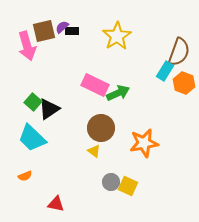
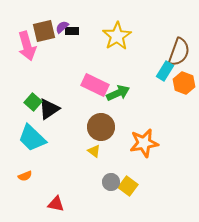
brown circle: moved 1 px up
yellow square: rotated 12 degrees clockwise
